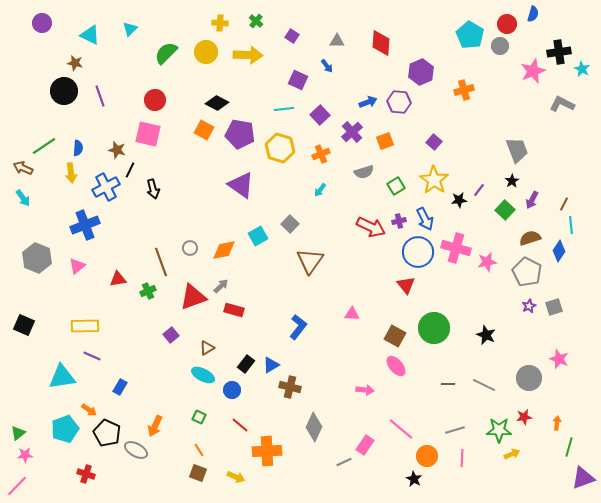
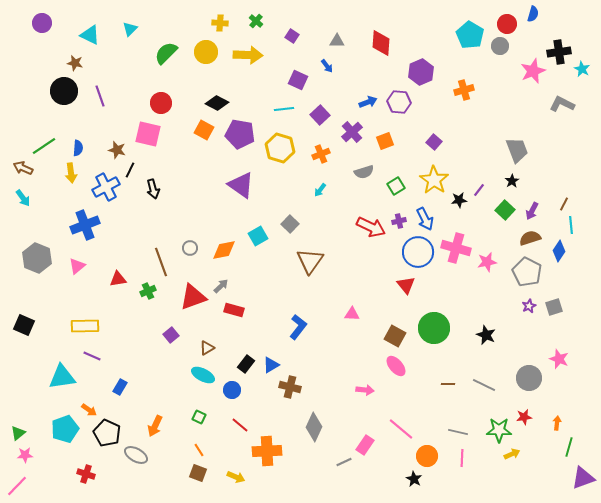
red circle at (155, 100): moved 6 px right, 3 px down
purple arrow at (532, 200): moved 11 px down
gray line at (455, 430): moved 3 px right, 2 px down; rotated 30 degrees clockwise
gray ellipse at (136, 450): moved 5 px down
